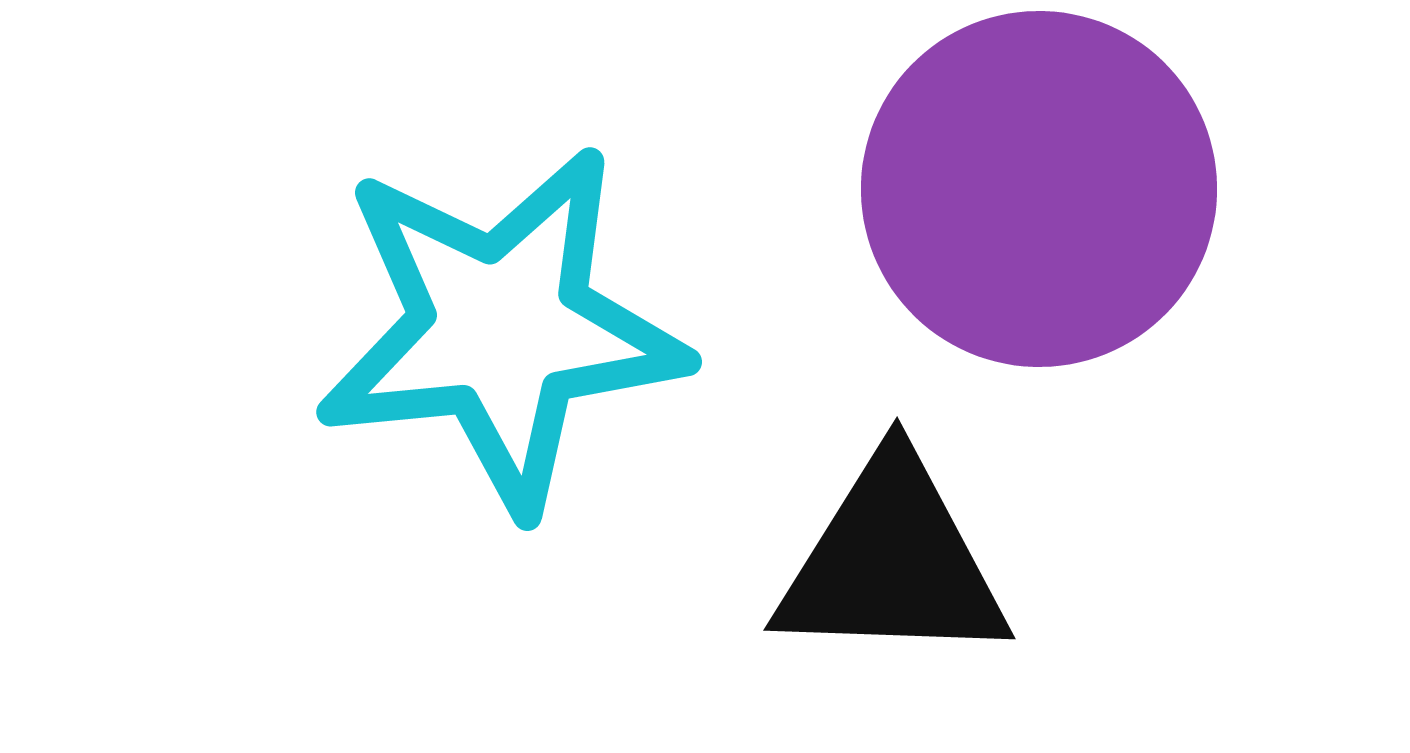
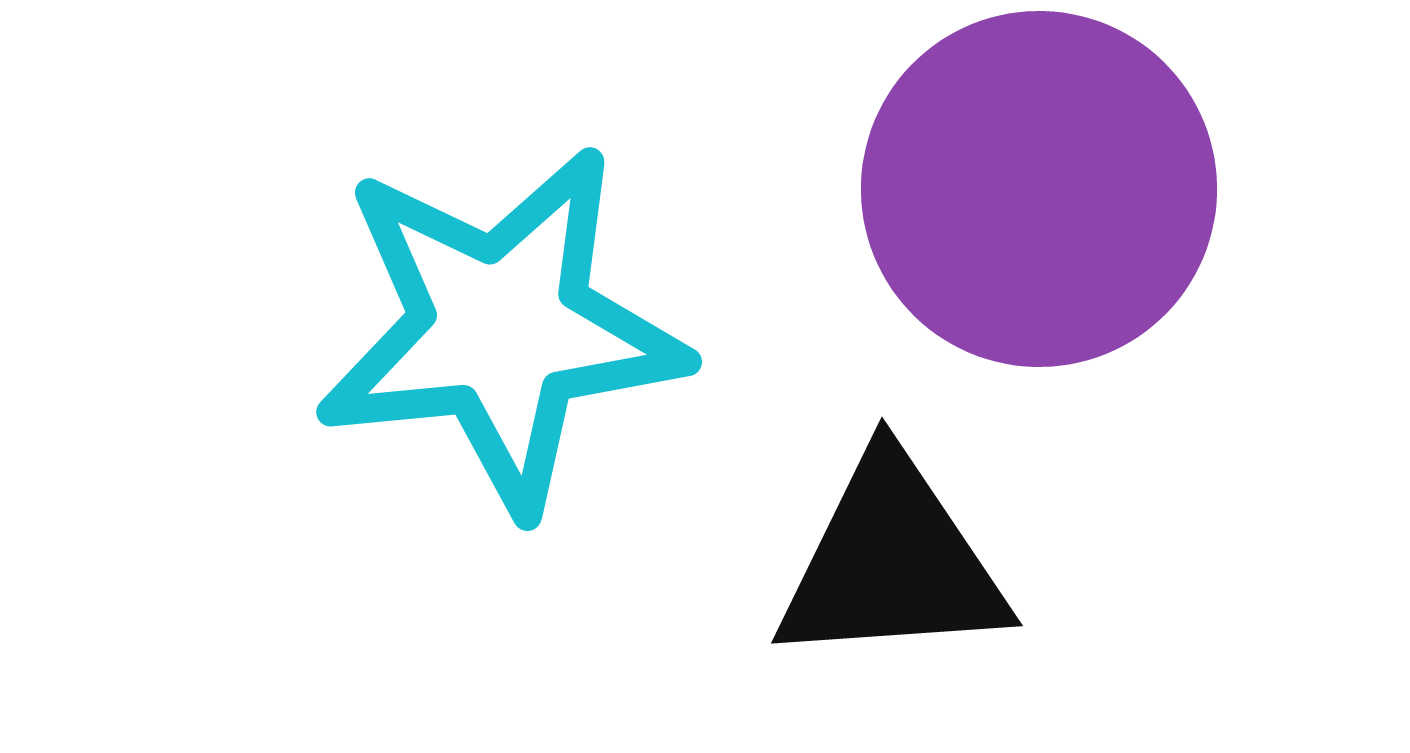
black triangle: rotated 6 degrees counterclockwise
